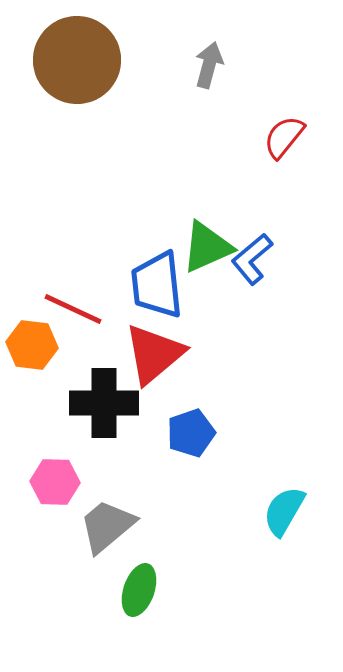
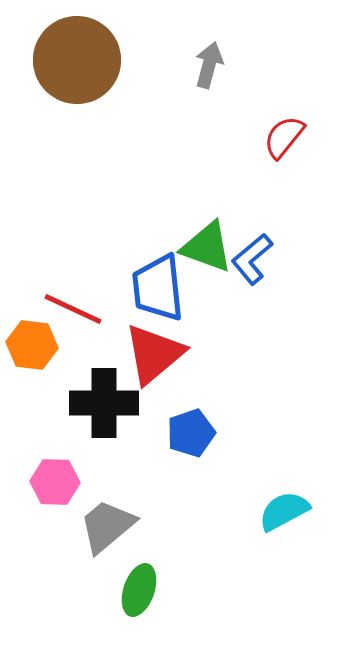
green triangle: rotated 44 degrees clockwise
blue trapezoid: moved 1 px right, 3 px down
cyan semicircle: rotated 32 degrees clockwise
